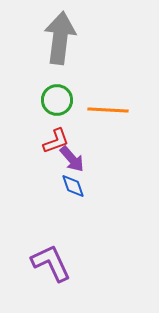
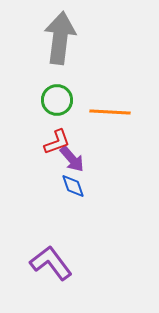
orange line: moved 2 px right, 2 px down
red L-shape: moved 1 px right, 1 px down
purple L-shape: rotated 12 degrees counterclockwise
